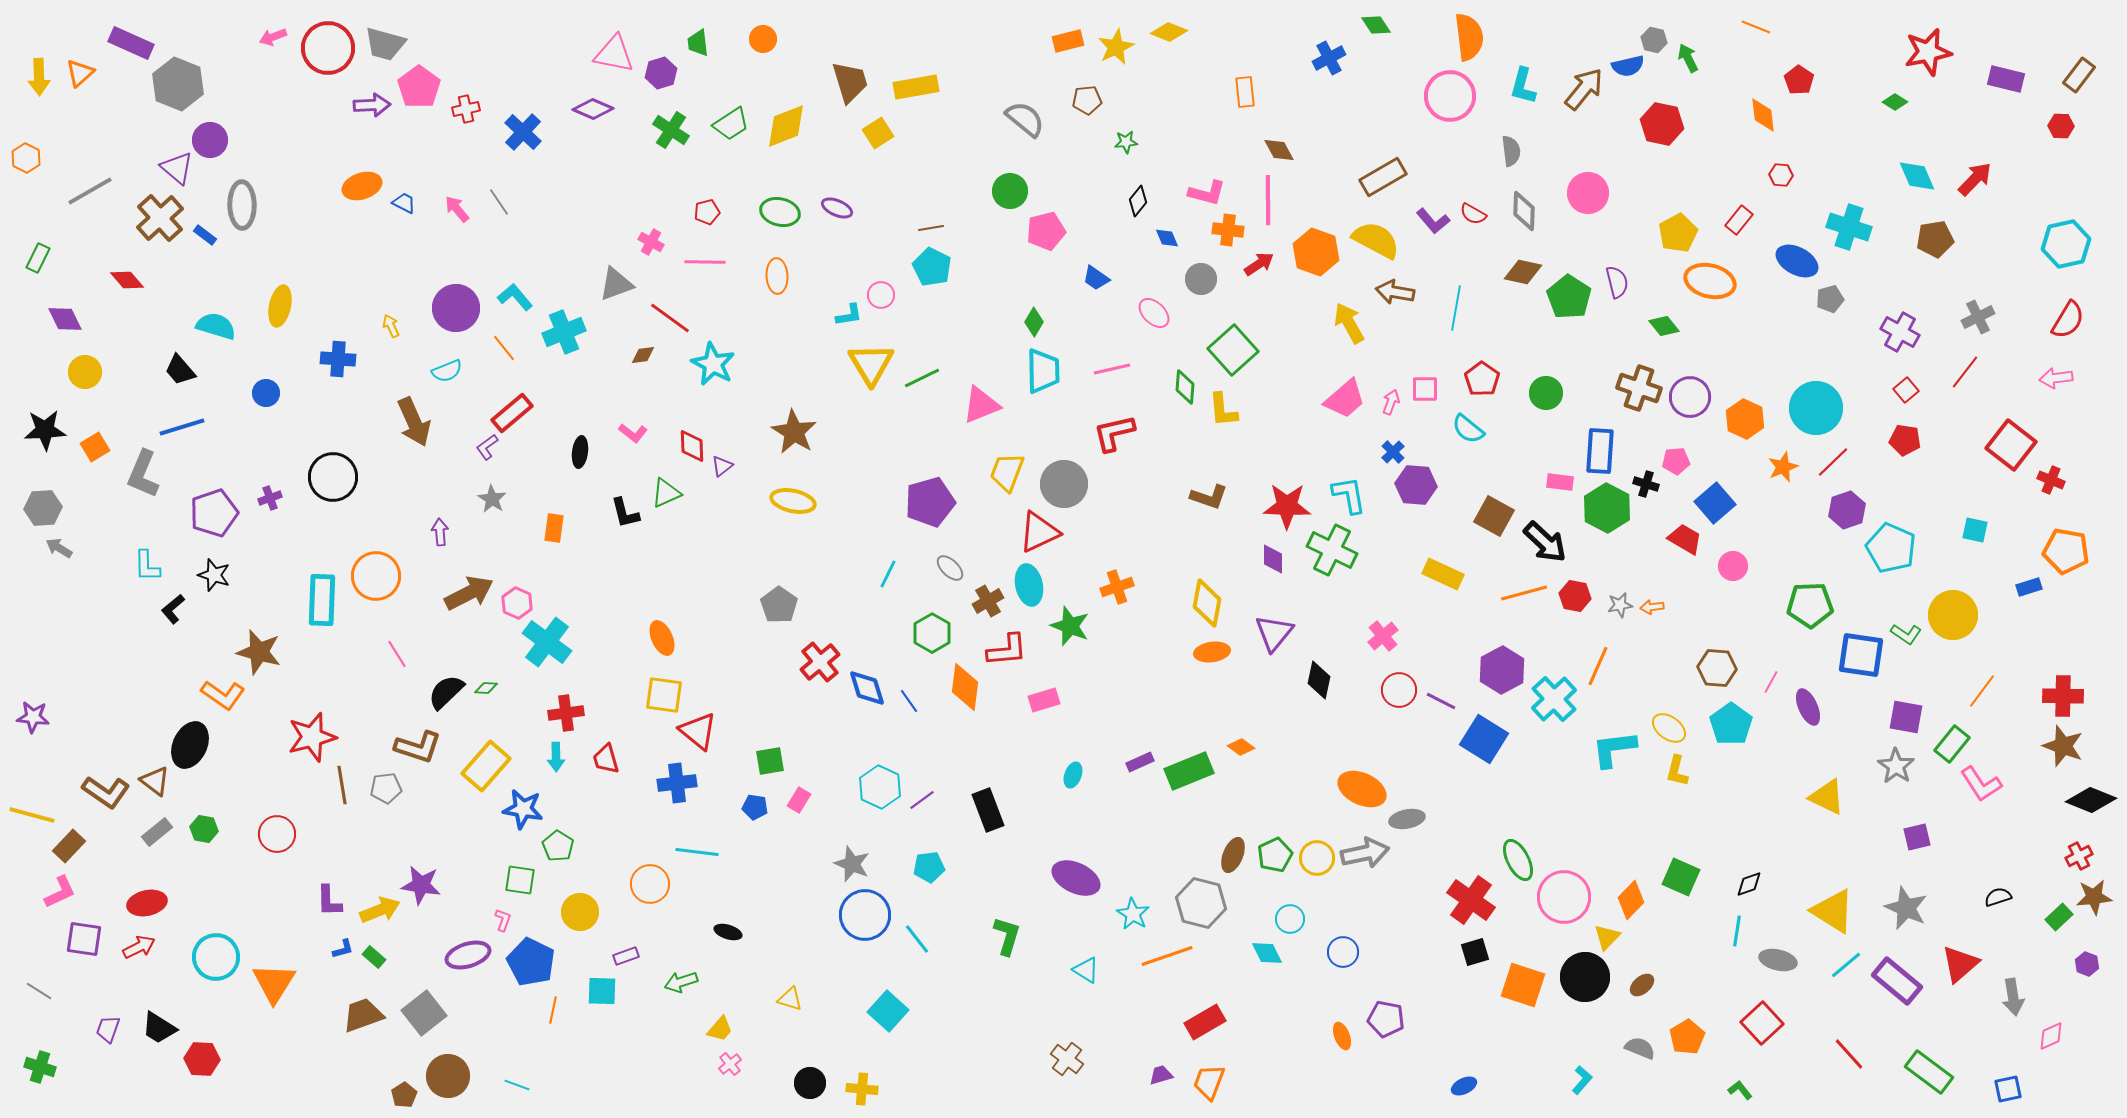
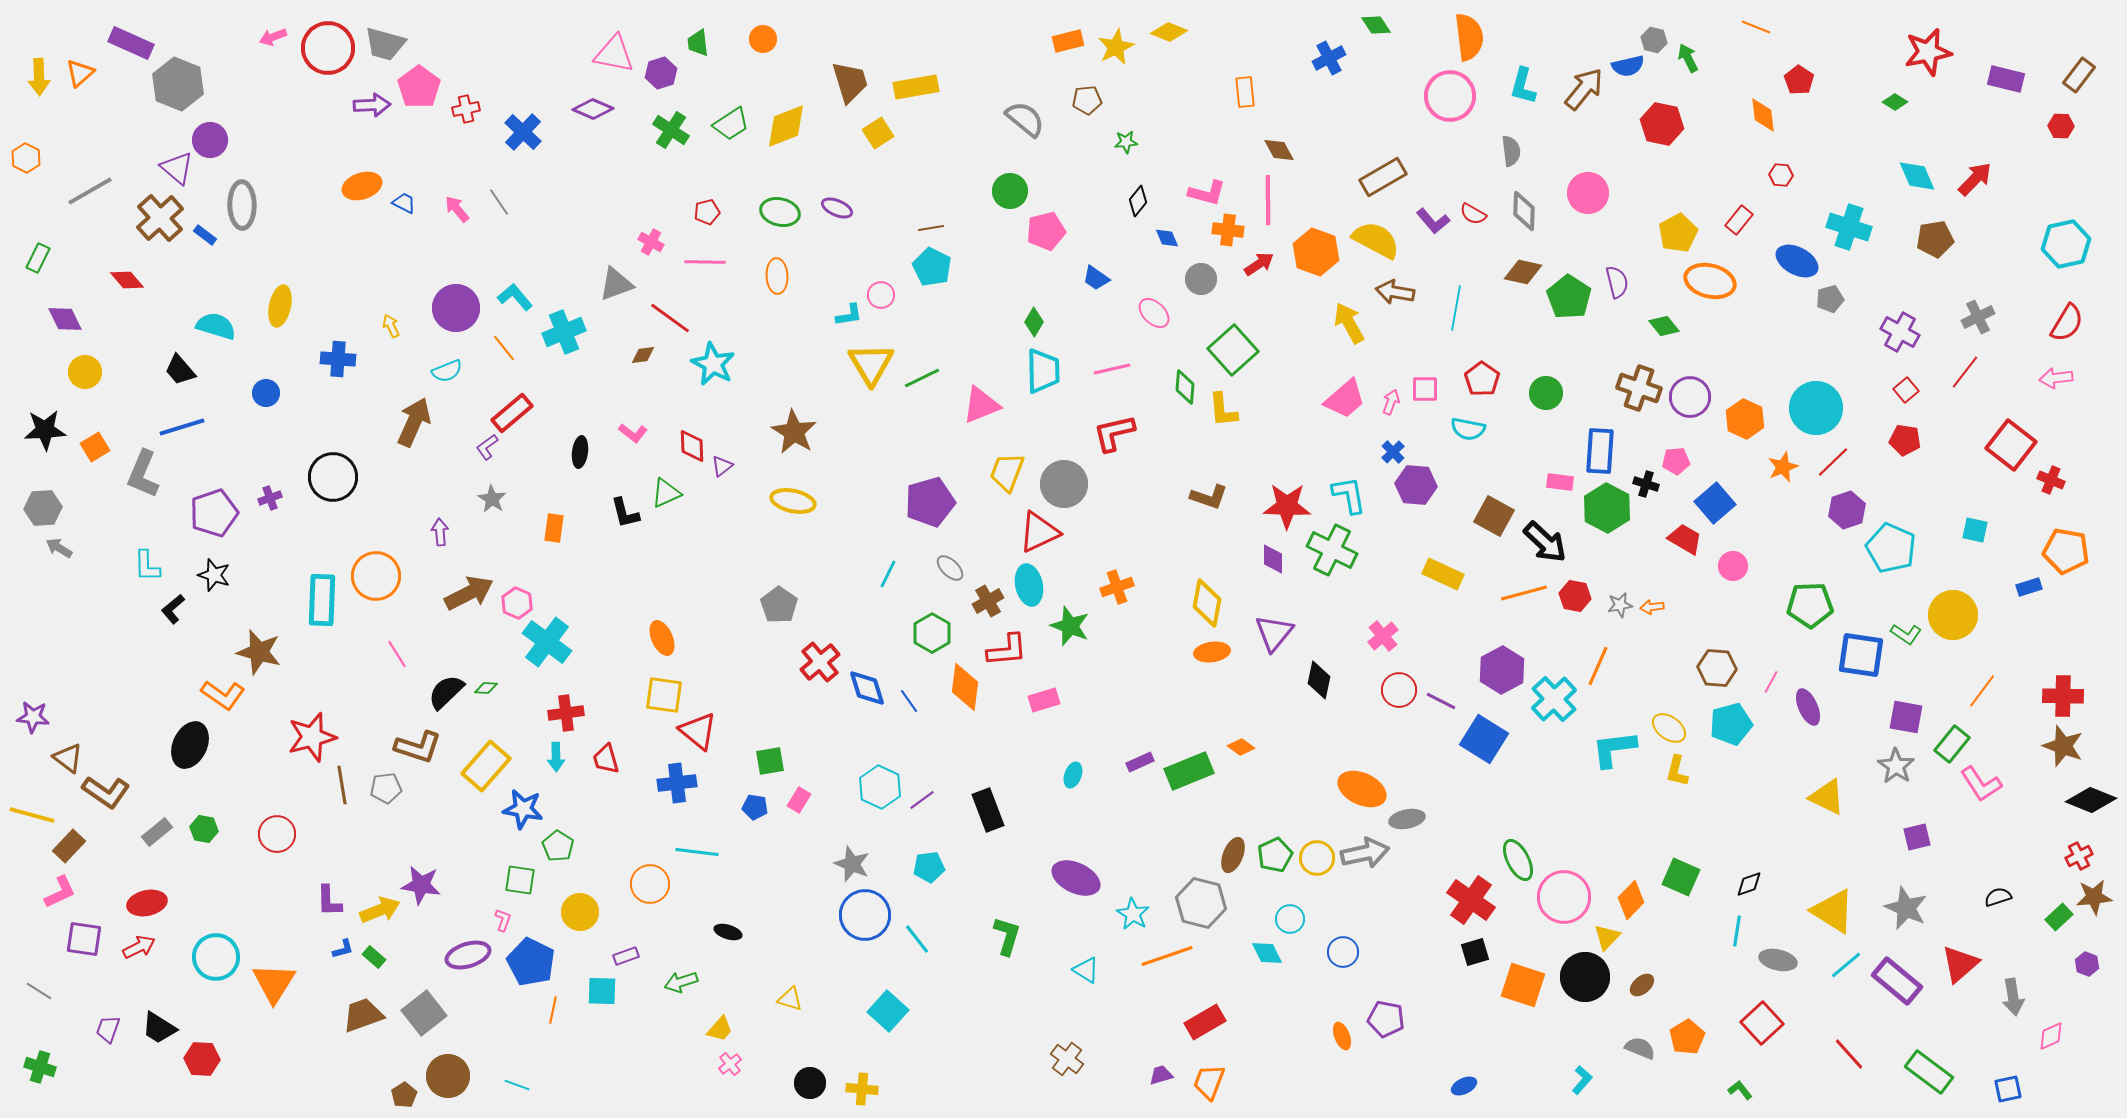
red semicircle at (2068, 320): moved 1 px left, 3 px down
brown arrow at (414, 422): rotated 132 degrees counterclockwise
cyan semicircle at (1468, 429): rotated 28 degrees counterclockwise
cyan pentagon at (1731, 724): rotated 21 degrees clockwise
brown triangle at (155, 781): moved 87 px left, 23 px up
